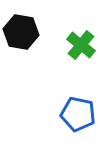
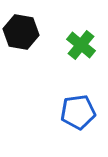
blue pentagon: moved 2 px up; rotated 20 degrees counterclockwise
